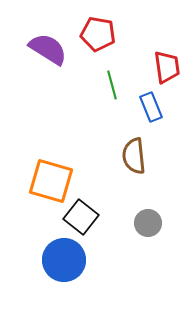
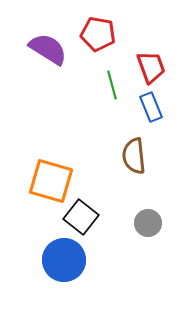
red trapezoid: moved 16 px left; rotated 12 degrees counterclockwise
